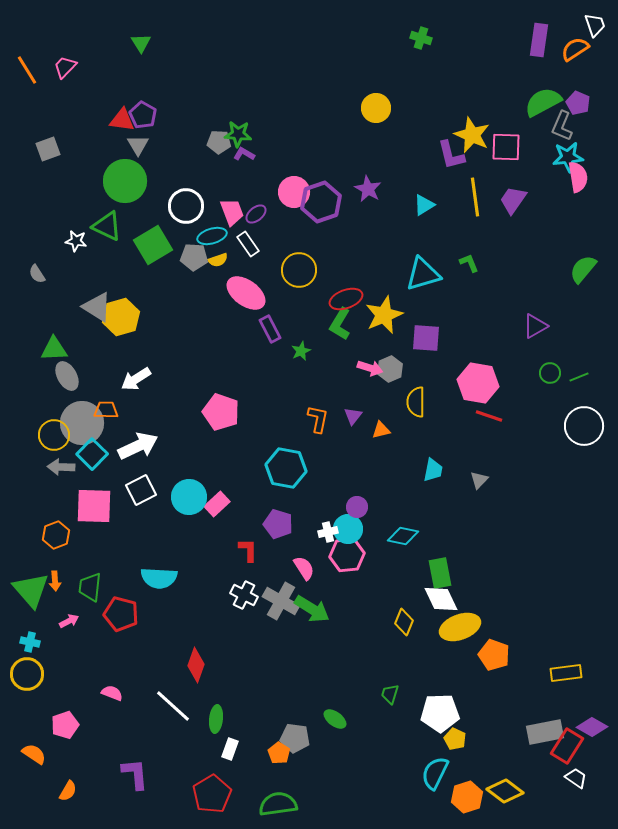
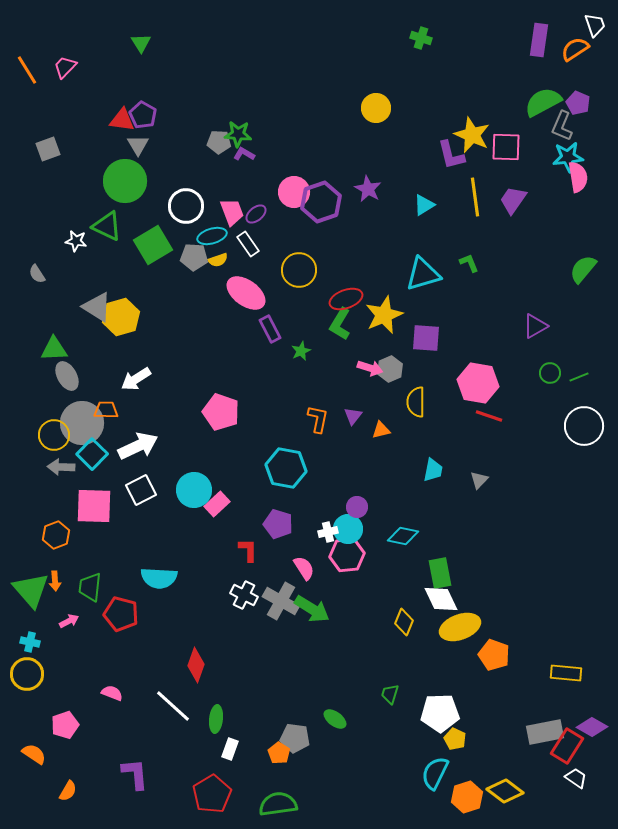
cyan circle at (189, 497): moved 5 px right, 7 px up
yellow rectangle at (566, 673): rotated 12 degrees clockwise
